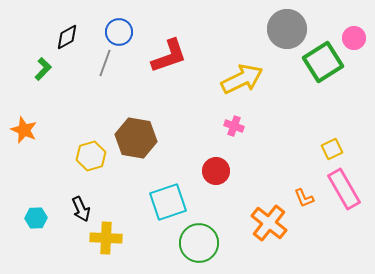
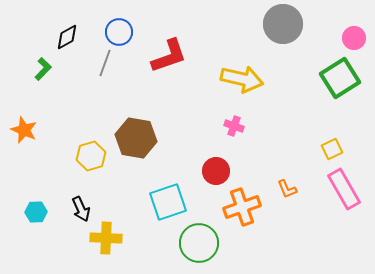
gray circle: moved 4 px left, 5 px up
green square: moved 17 px right, 16 px down
yellow arrow: rotated 39 degrees clockwise
orange L-shape: moved 17 px left, 9 px up
cyan hexagon: moved 6 px up
orange cross: moved 27 px left, 16 px up; rotated 33 degrees clockwise
